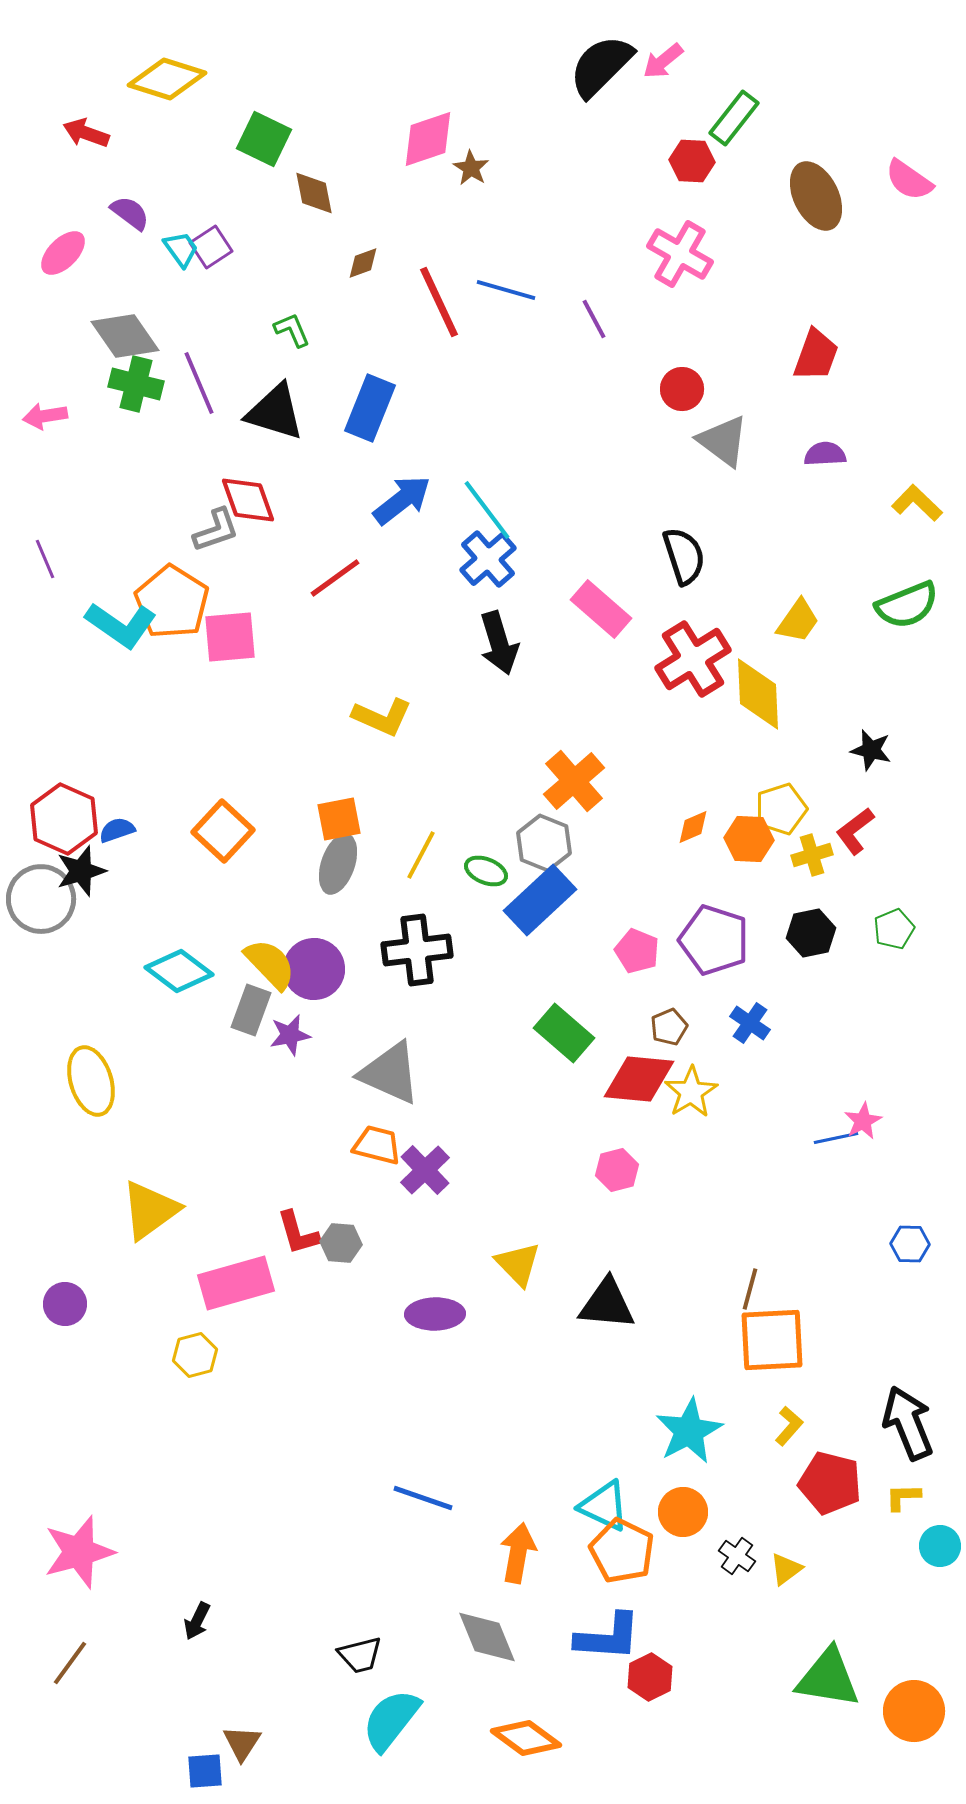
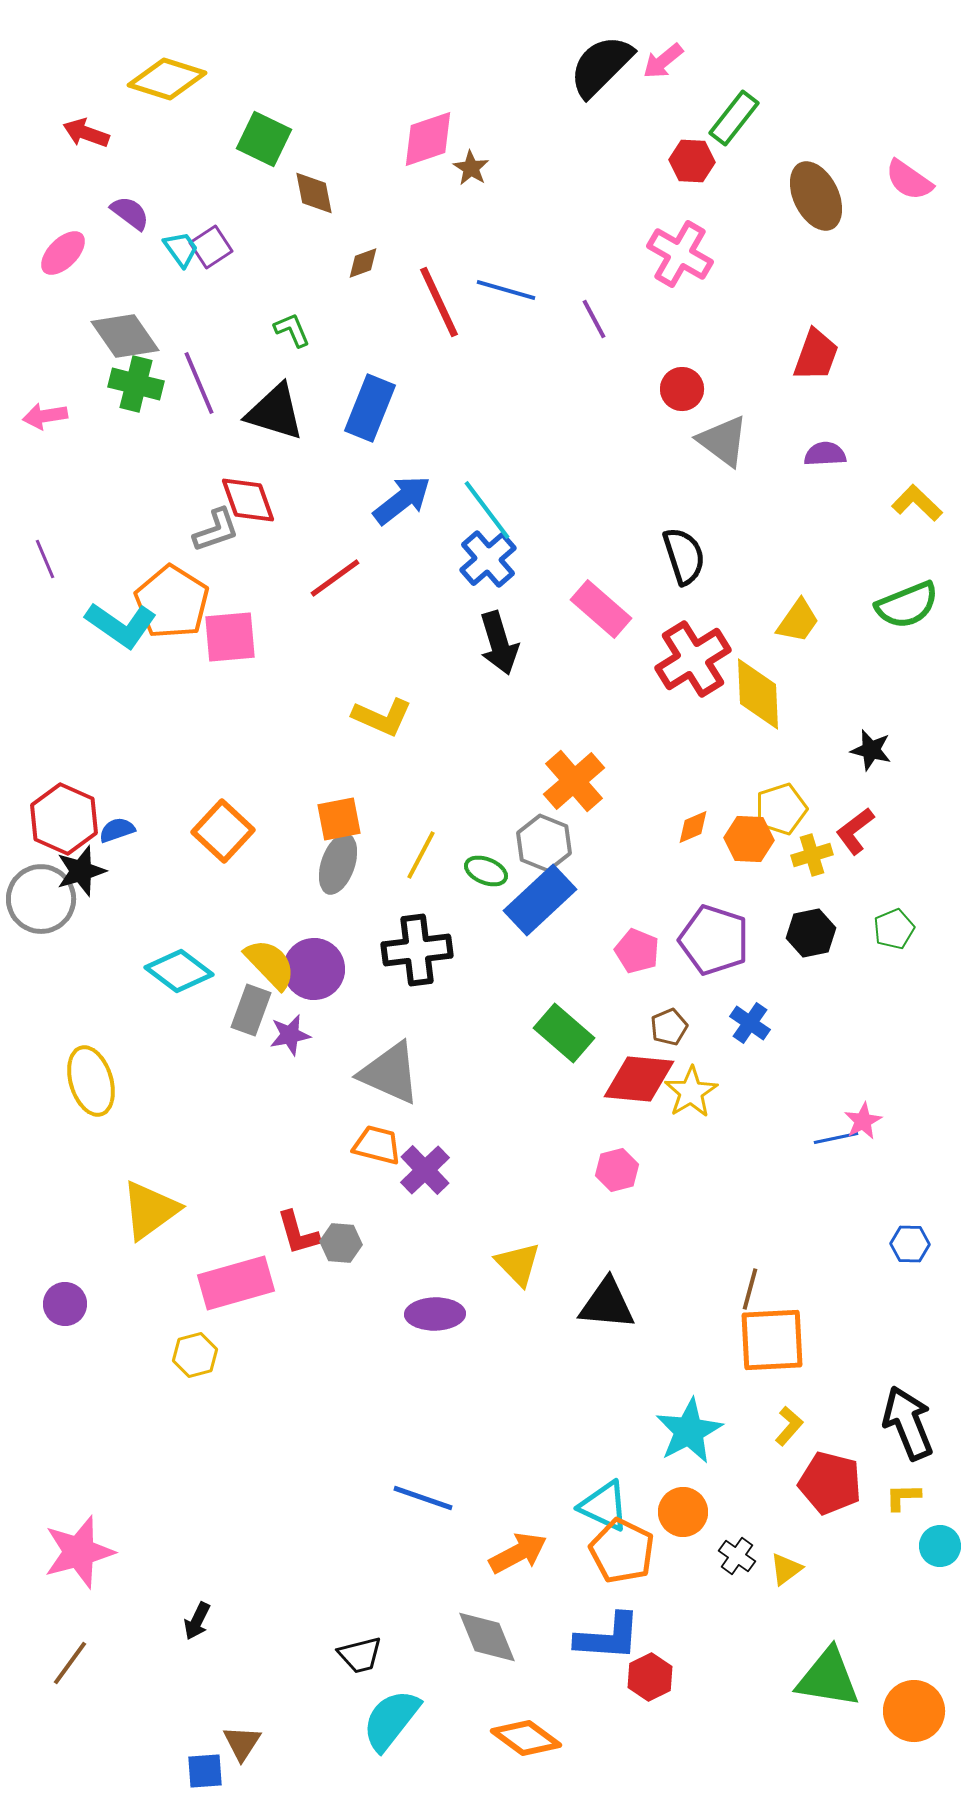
orange arrow at (518, 1553): rotated 52 degrees clockwise
